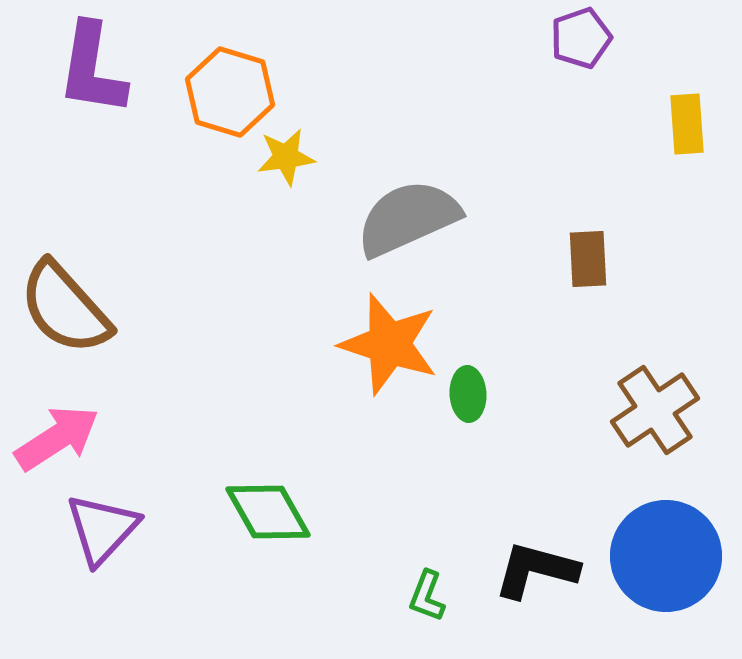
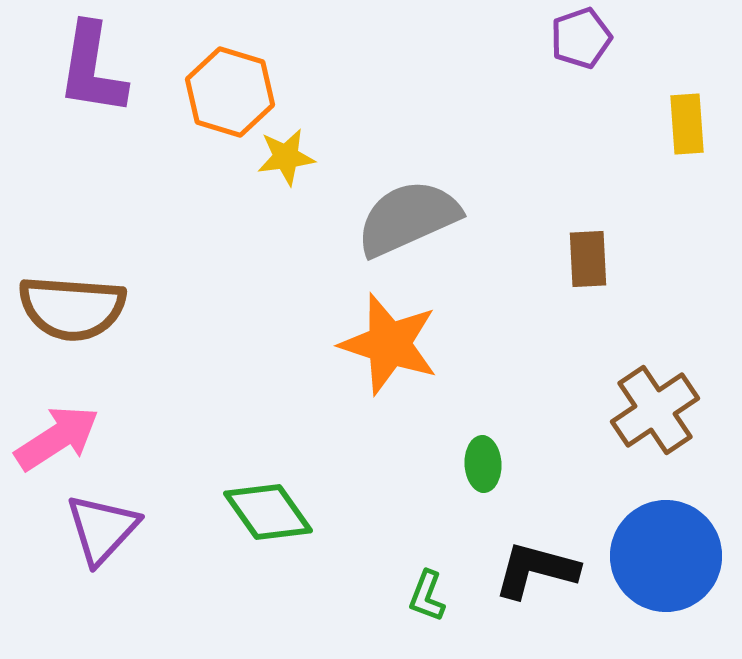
brown semicircle: moved 7 px right; rotated 44 degrees counterclockwise
green ellipse: moved 15 px right, 70 px down
green diamond: rotated 6 degrees counterclockwise
